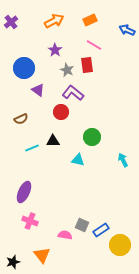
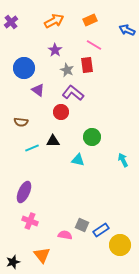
brown semicircle: moved 3 px down; rotated 32 degrees clockwise
